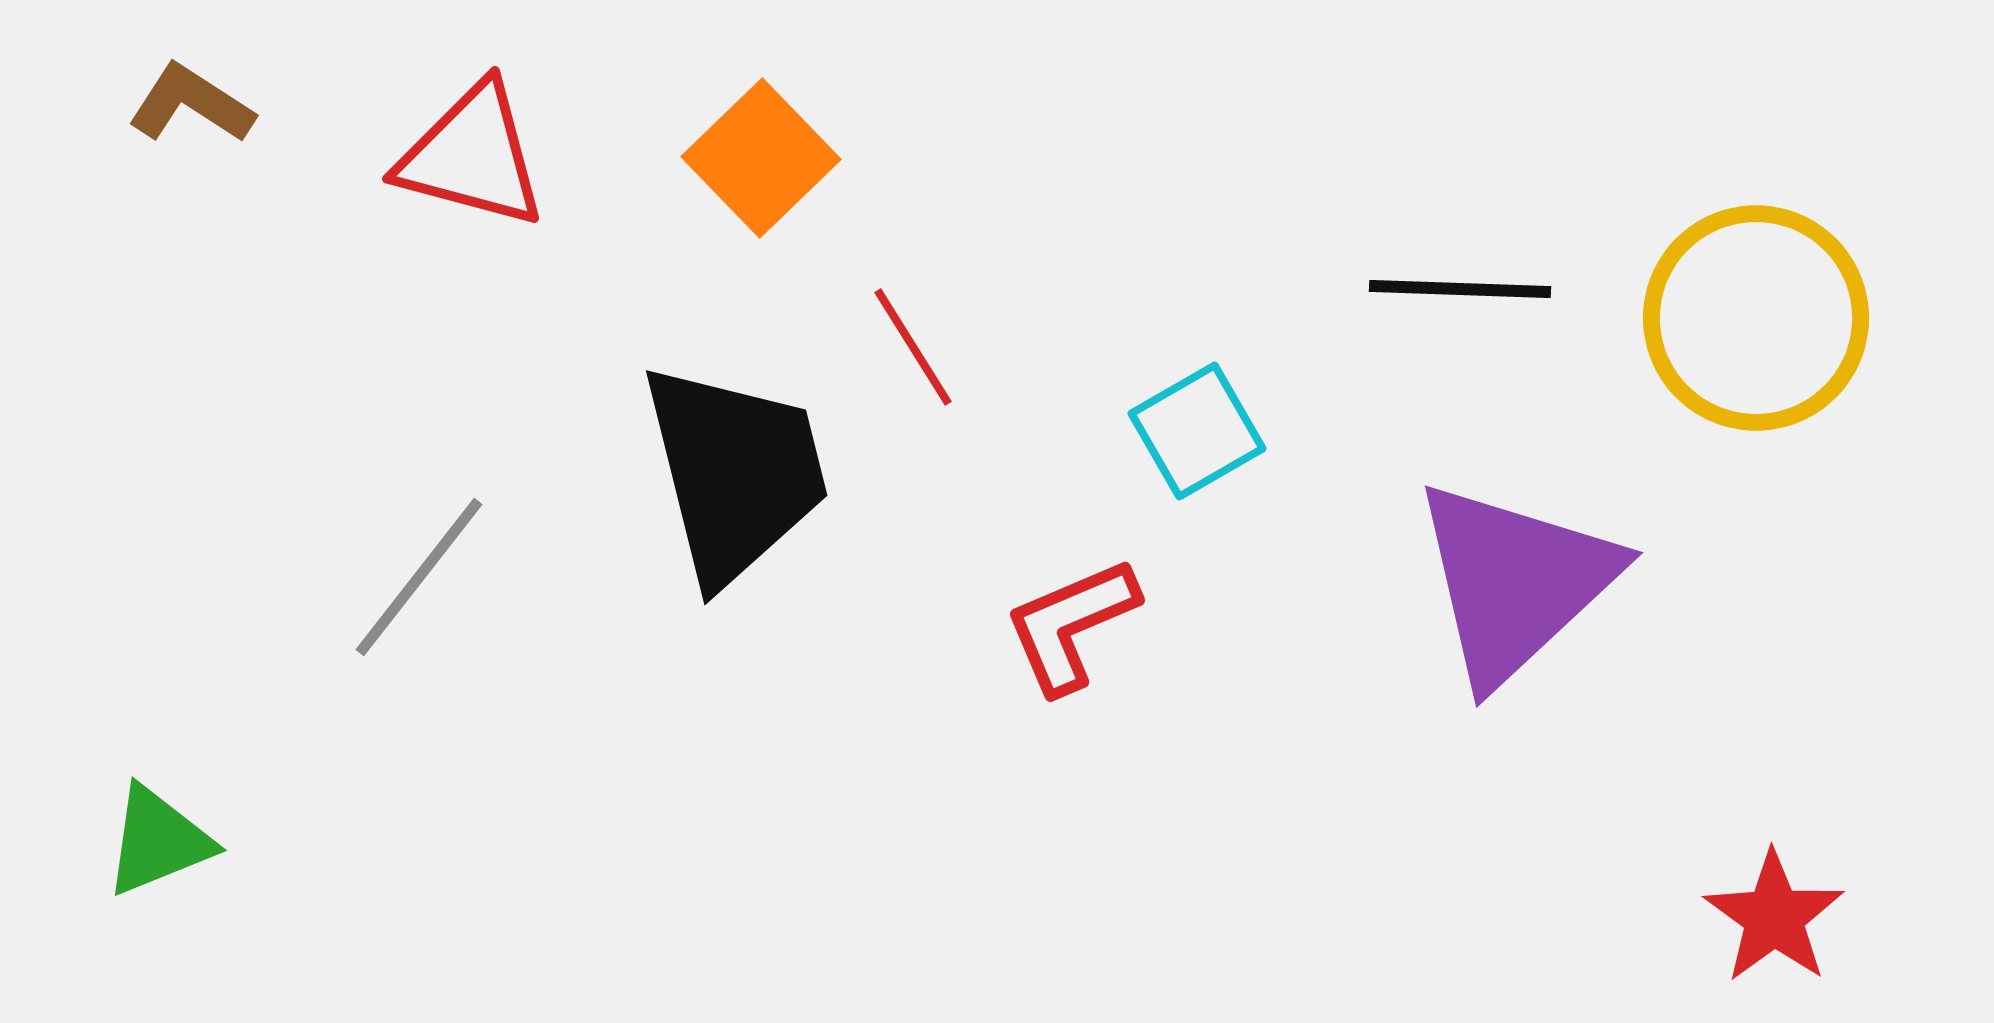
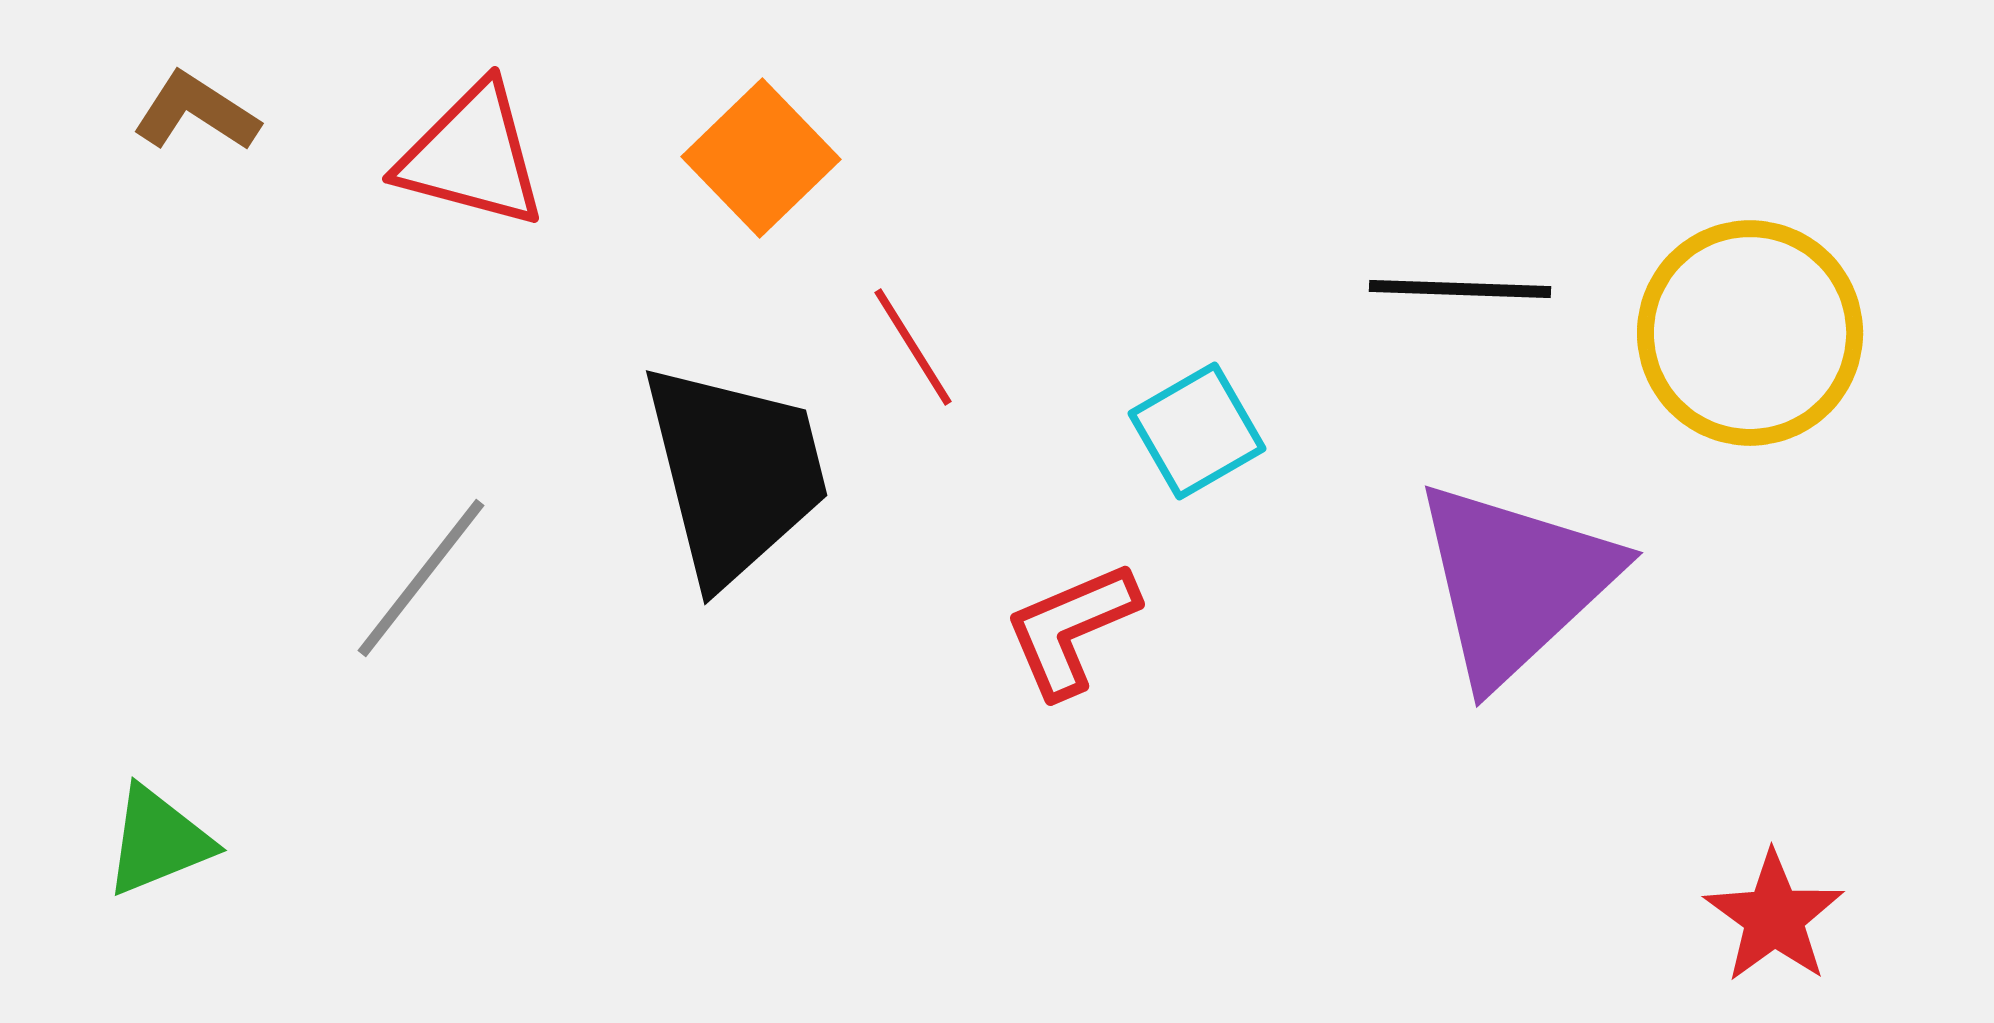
brown L-shape: moved 5 px right, 8 px down
yellow circle: moved 6 px left, 15 px down
gray line: moved 2 px right, 1 px down
red L-shape: moved 4 px down
